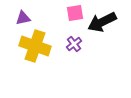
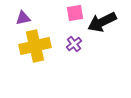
yellow cross: rotated 32 degrees counterclockwise
